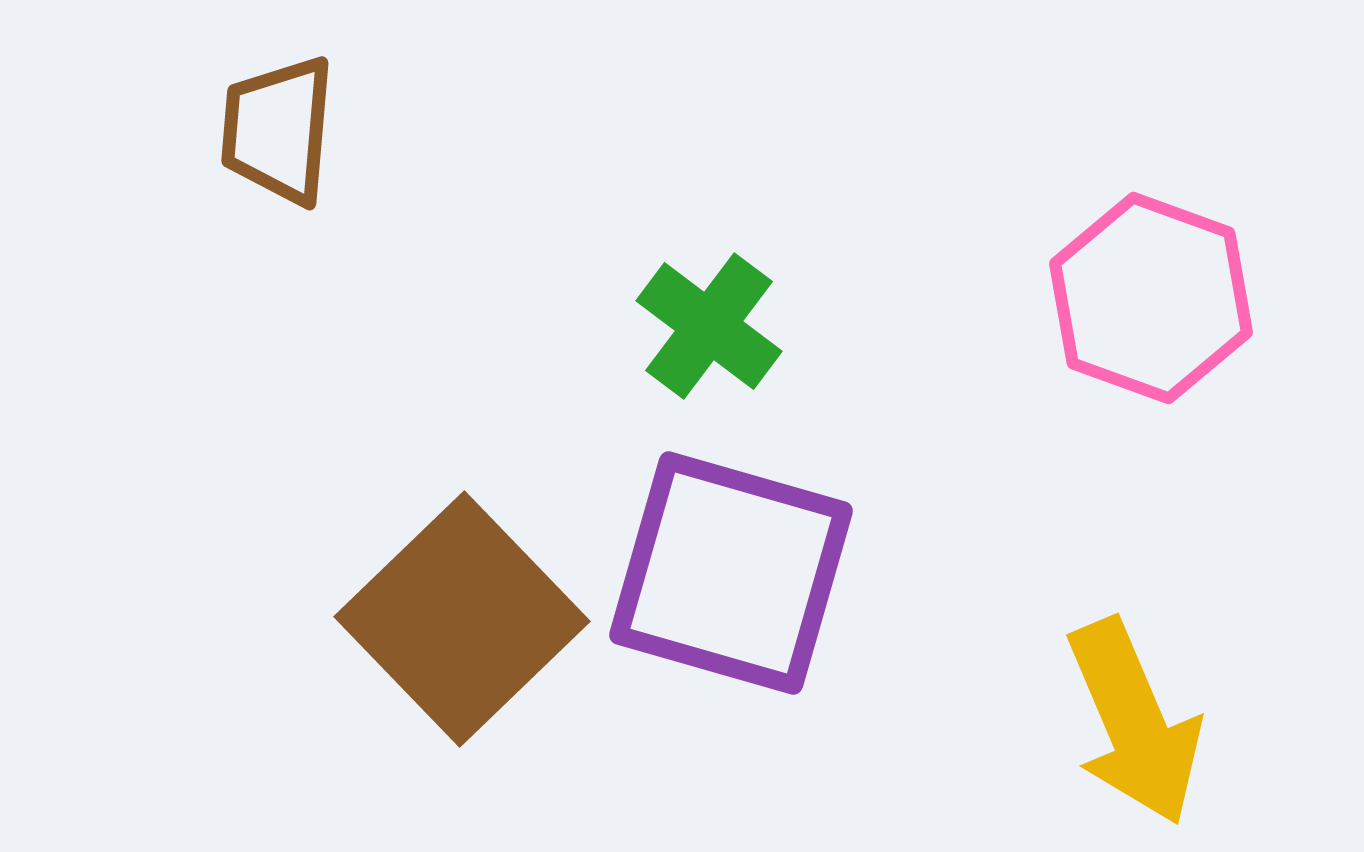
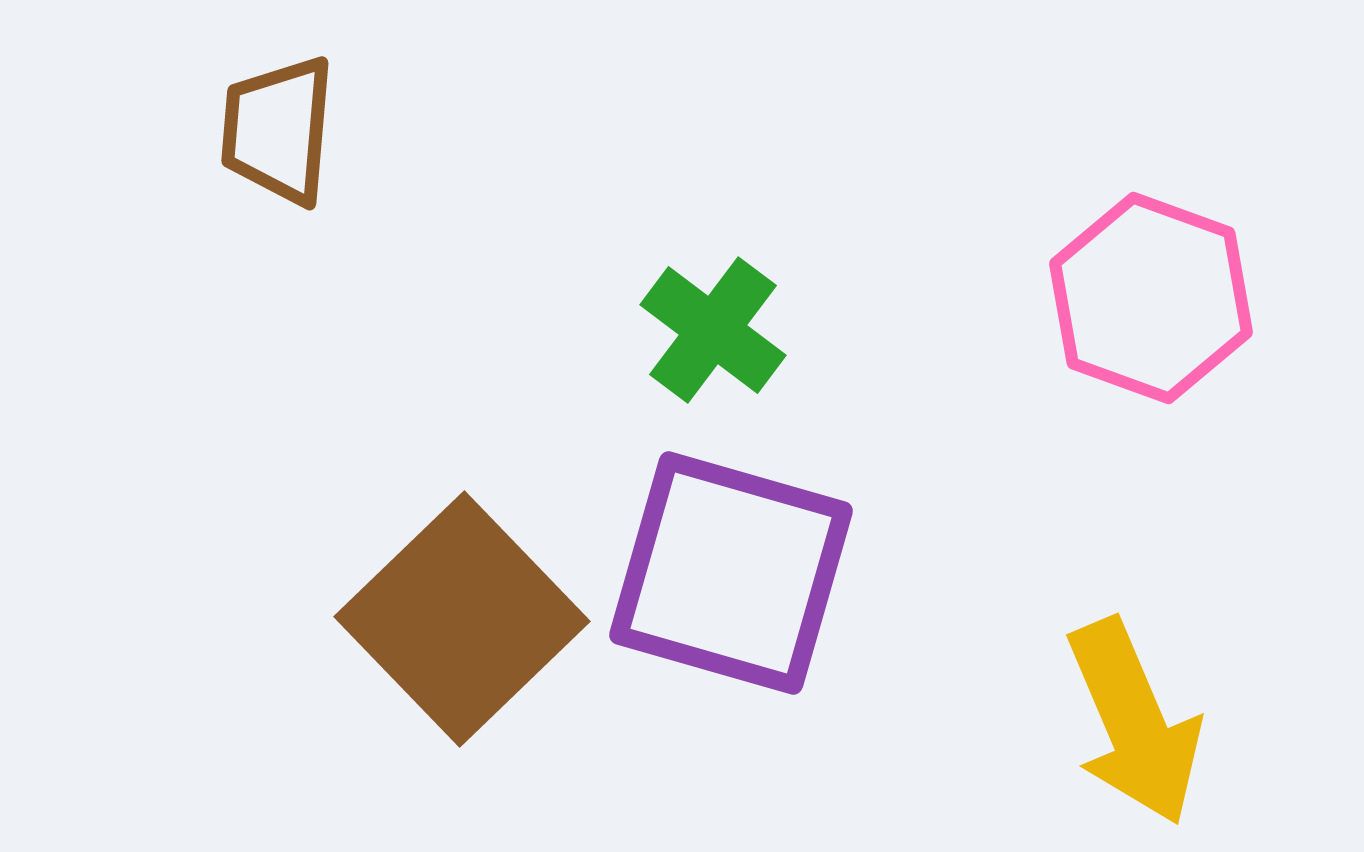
green cross: moved 4 px right, 4 px down
